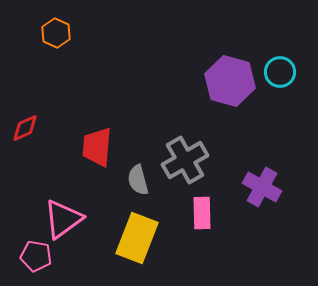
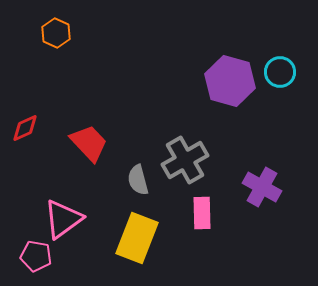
red trapezoid: moved 8 px left, 4 px up; rotated 132 degrees clockwise
